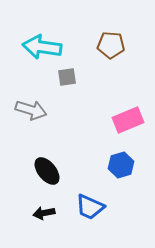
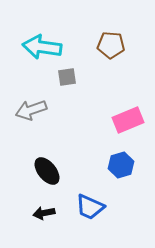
gray arrow: rotated 144 degrees clockwise
